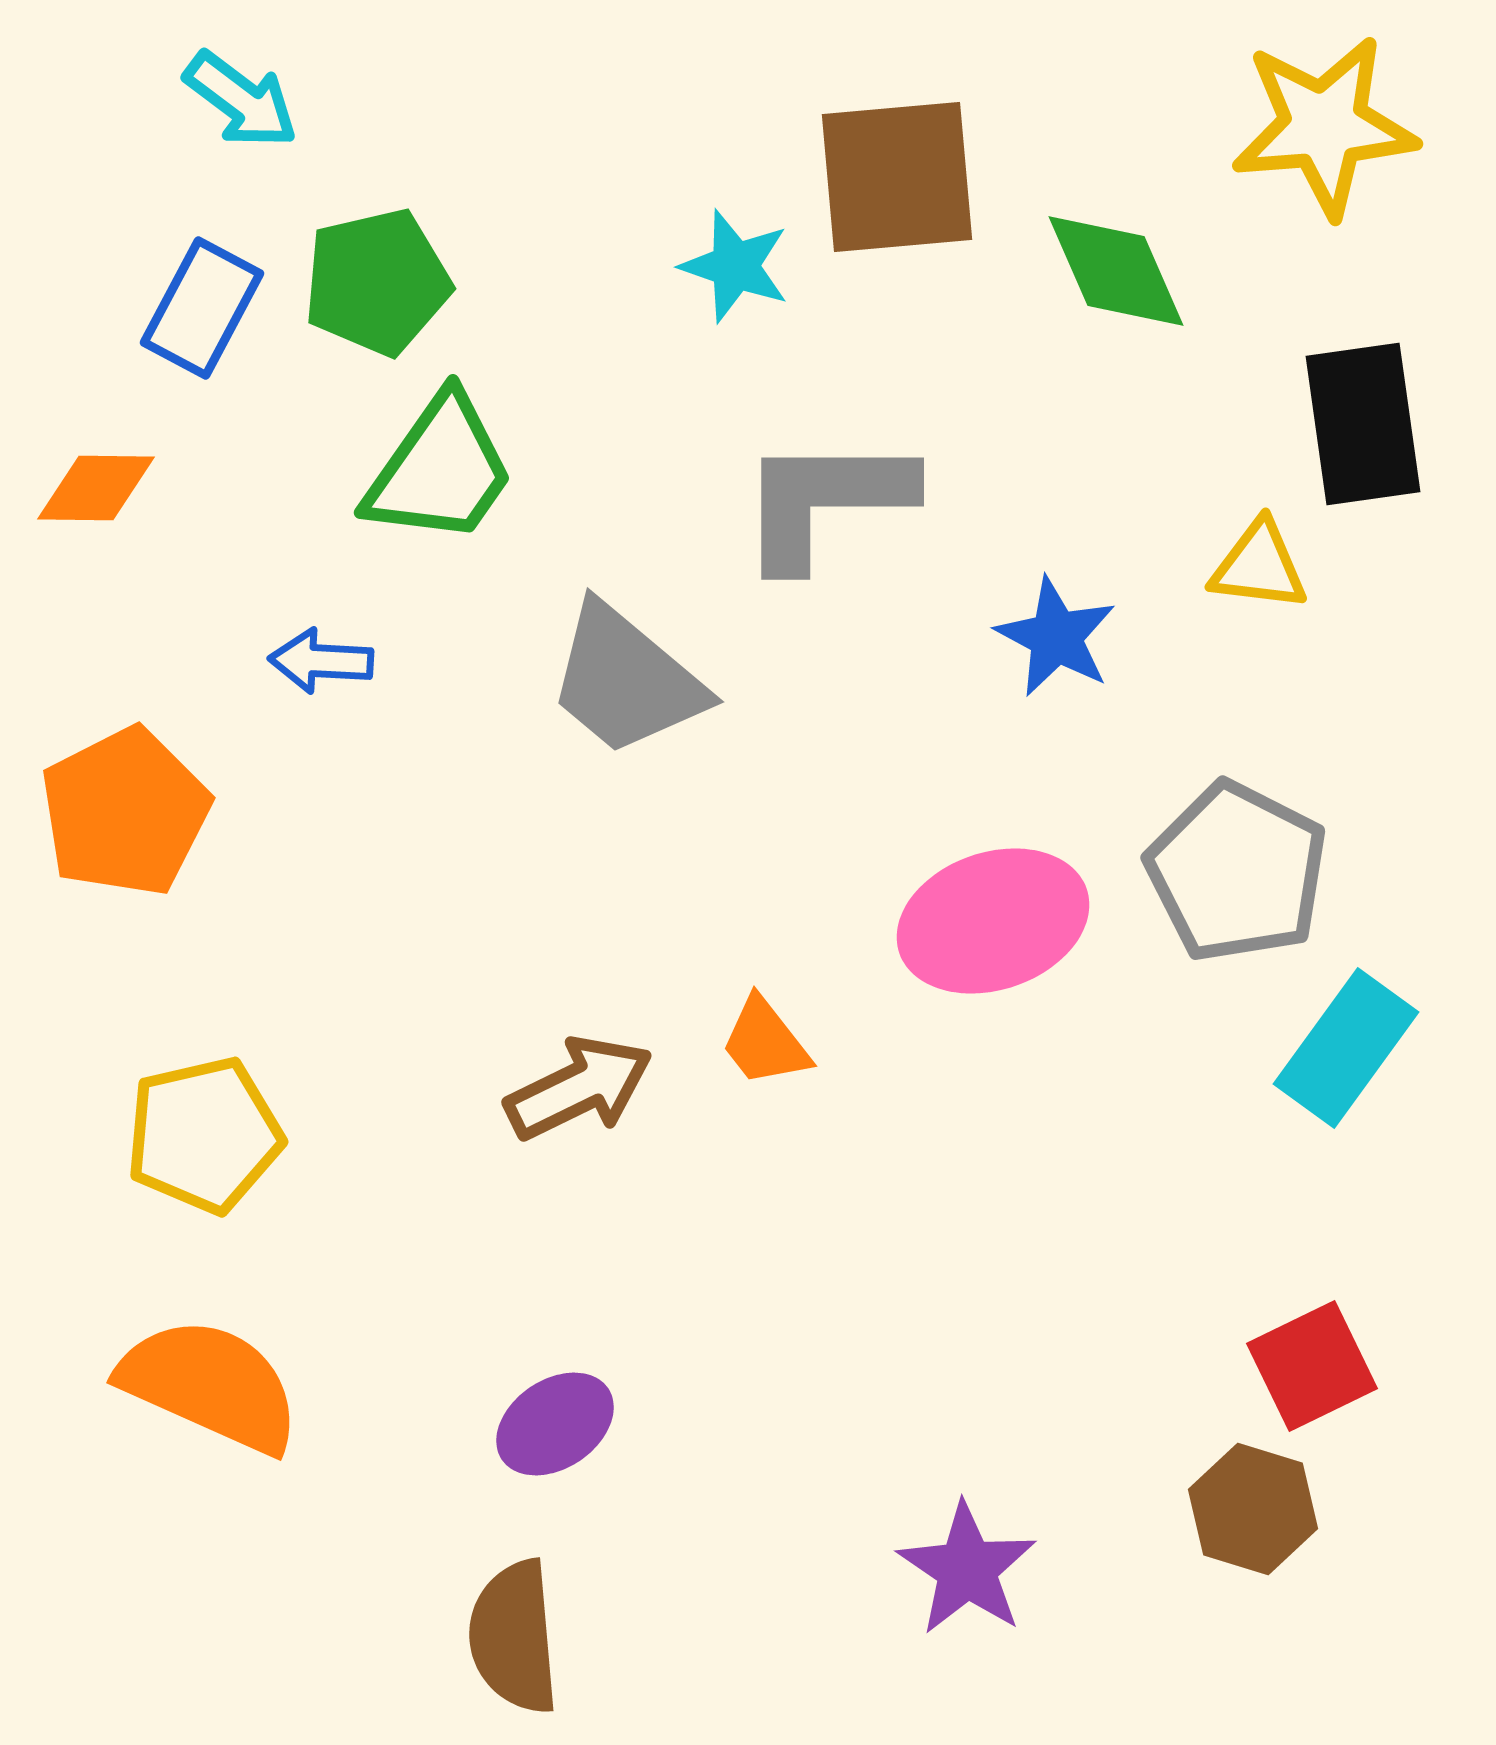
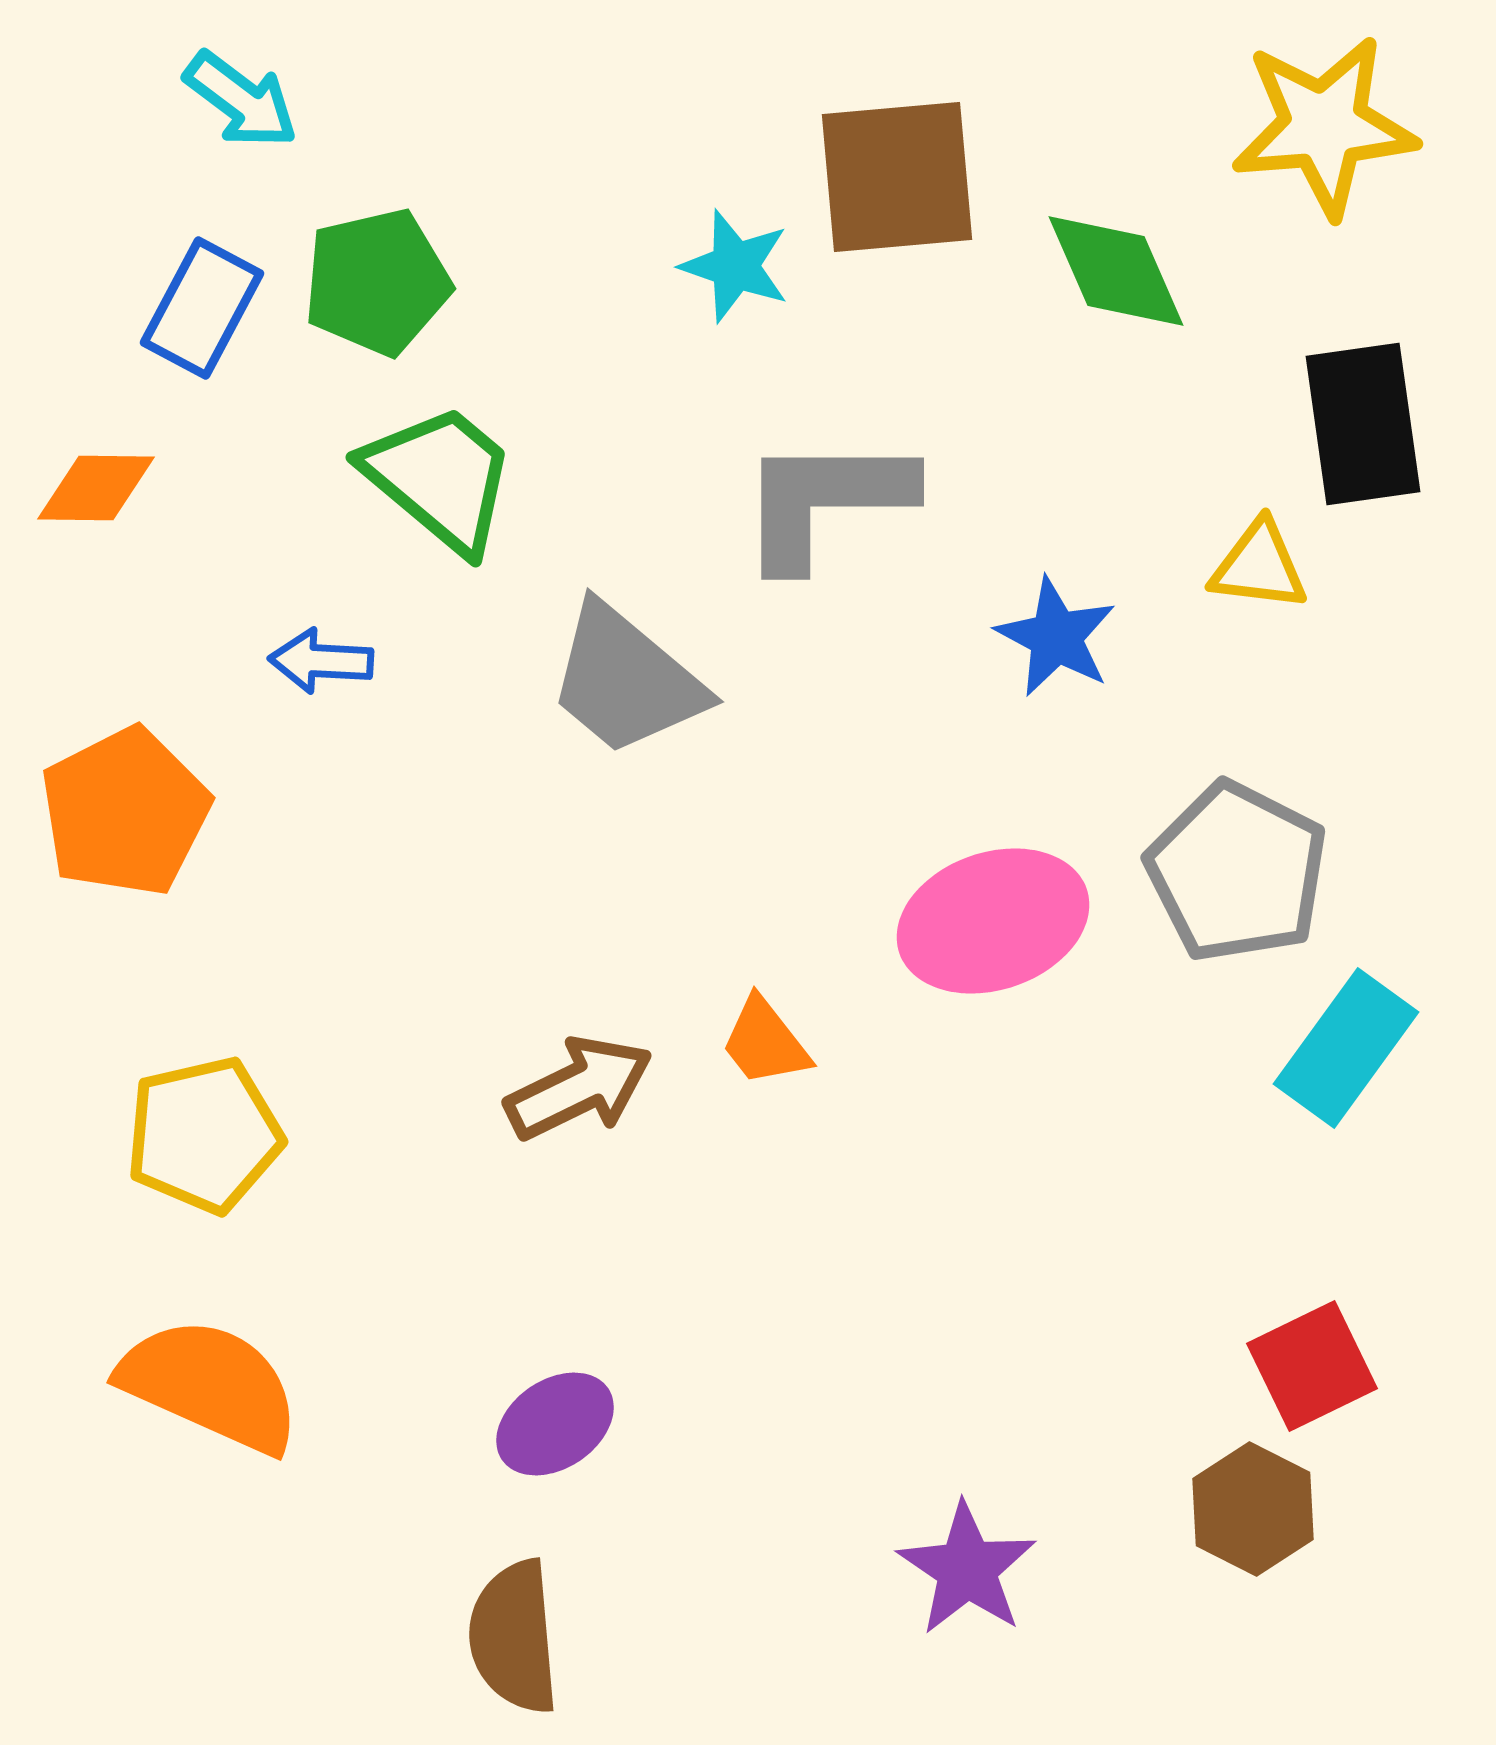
green trapezoid: moved 8 px down; rotated 85 degrees counterclockwise
brown hexagon: rotated 10 degrees clockwise
